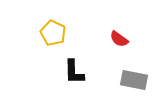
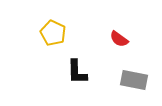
black L-shape: moved 3 px right
